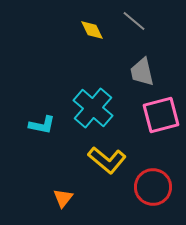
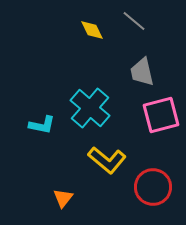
cyan cross: moved 3 px left
